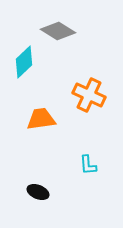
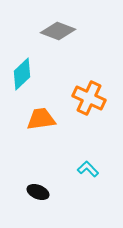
gray diamond: rotated 12 degrees counterclockwise
cyan diamond: moved 2 px left, 12 px down
orange cross: moved 3 px down
cyan L-shape: moved 4 px down; rotated 140 degrees clockwise
